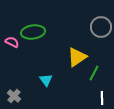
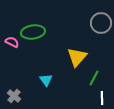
gray circle: moved 4 px up
yellow triangle: rotated 15 degrees counterclockwise
green line: moved 5 px down
